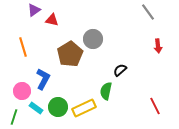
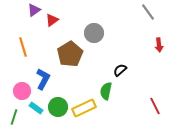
red triangle: rotated 48 degrees counterclockwise
gray circle: moved 1 px right, 6 px up
red arrow: moved 1 px right, 1 px up
